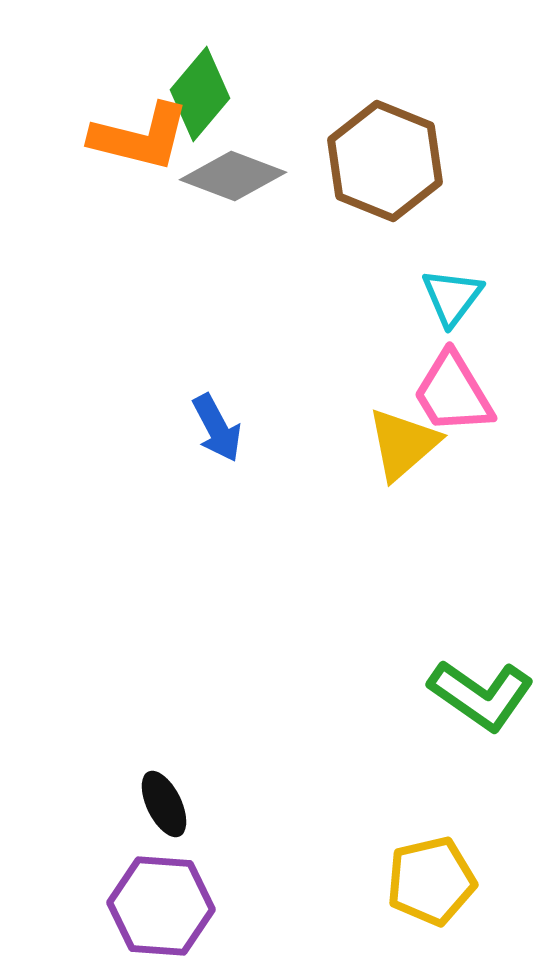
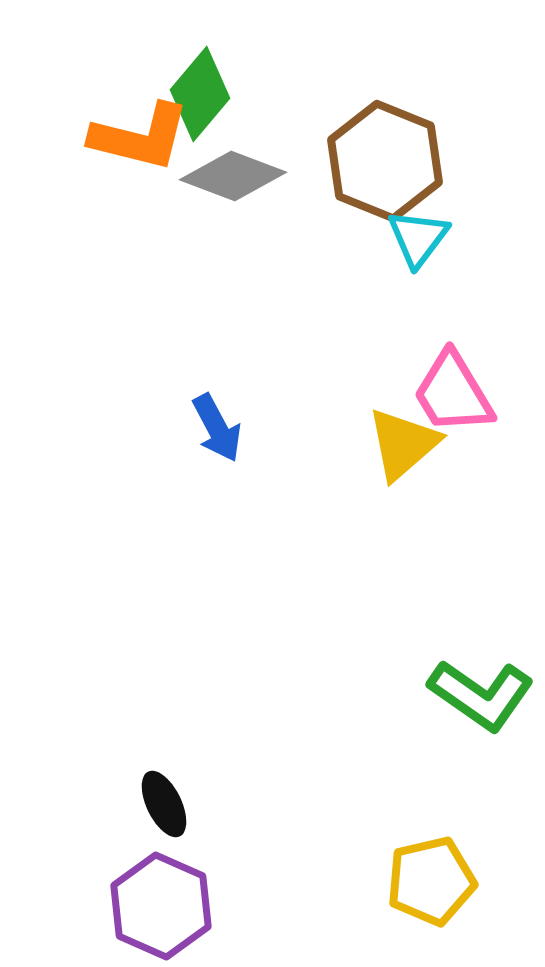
cyan triangle: moved 34 px left, 59 px up
purple hexagon: rotated 20 degrees clockwise
